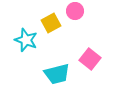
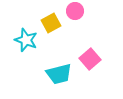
pink square: rotated 10 degrees clockwise
cyan trapezoid: moved 2 px right
